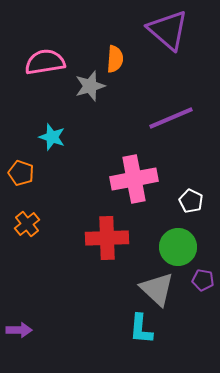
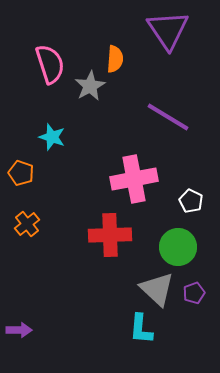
purple triangle: rotated 15 degrees clockwise
pink semicircle: moved 5 px right, 2 px down; rotated 81 degrees clockwise
gray star: rotated 12 degrees counterclockwise
purple line: moved 3 px left, 1 px up; rotated 54 degrees clockwise
red cross: moved 3 px right, 3 px up
purple pentagon: moved 9 px left, 13 px down; rotated 30 degrees counterclockwise
